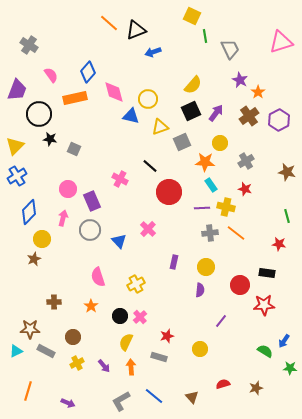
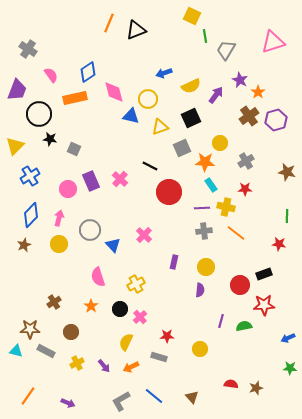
orange line at (109, 23): rotated 72 degrees clockwise
pink triangle at (281, 42): moved 8 px left
gray cross at (29, 45): moved 1 px left, 4 px down
gray trapezoid at (230, 49): moved 4 px left, 1 px down; rotated 125 degrees counterclockwise
blue arrow at (153, 52): moved 11 px right, 21 px down
blue diamond at (88, 72): rotated 15 degrees clockwise
yellow semicircle at (193, 85): moved 2 px left, 1 px down; rotated 24 degrees clockwise
black square at (191, 111): moved 7 px down
purple arrow at (216, 113): moved 18 px up
purple hexagon at (279, 120): moved 3 px left; rotated 10 degrees clockwise
gray square at (182, 142): moved 6 px down
black line at (150, 166): rotated 14 degrees counterclockwise
blue cross at (17, 176): moved 13 px right
pink cross at (120, 179): rotated 14 degrees clockwise
red star at (245, 189): rotated 16 degrees counterclockwise
purple rectangle at (92, 201): moved 1 px left, 20 px up
blue diamond at (29, 212): moved 2 px right, 3 px down
green line at (287, 216): rotated 16 degrees clockwise
pink arrow at (63, 218): moved 4 px left
pink cross at (148, 229): moved 4 px left, 6 px down
gray cross at (210, 233): moved 6 px left, 2 px up
yellow circle at (42, 239): moved 17 px right, 5 px down
blue triangle at (119, 241): moved 6 px left, 4 px down
brown star at (34, 259): moved 10 px left, 14 px up
black rectangle at (267, 273): moved 3 px left, 1 px down; rotated 28 degrees counterclockwise
brown cross at (54, 302): rotated 32 degrees counterclockwise
black circle at (120, 316): moved 7 px up
purple line at (221, 321): rotated 24 degrees counterclockwise
red star at (167, 336): rotated 16 degrees clockwise
brown circle at (73, 337): moved 2 px left, 5 px up
blue arrow at (284, 341): moved 4 px right, 3 px up; rotated 32 degrees clockwise
cyan triangle at (16, 351): rotated 40 degrees clockwise
green semicircle at (265, 351): moved 21 px left, 25 px up; rotated 42 degrees counterclockwise
orange arrow at (131, 367): rotated 112 degrees counterclockwise
red semicircle at (223, 384): moved 8 px right; rotated 24 degrees clockwise
orange line at (28, 391): moved 5 px down; rotated 18 degrees clockwise
